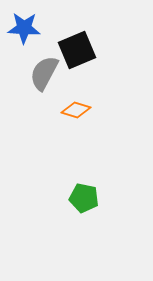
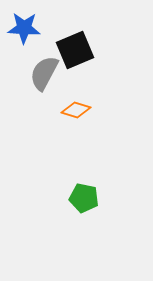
black square: moved 2 px left
